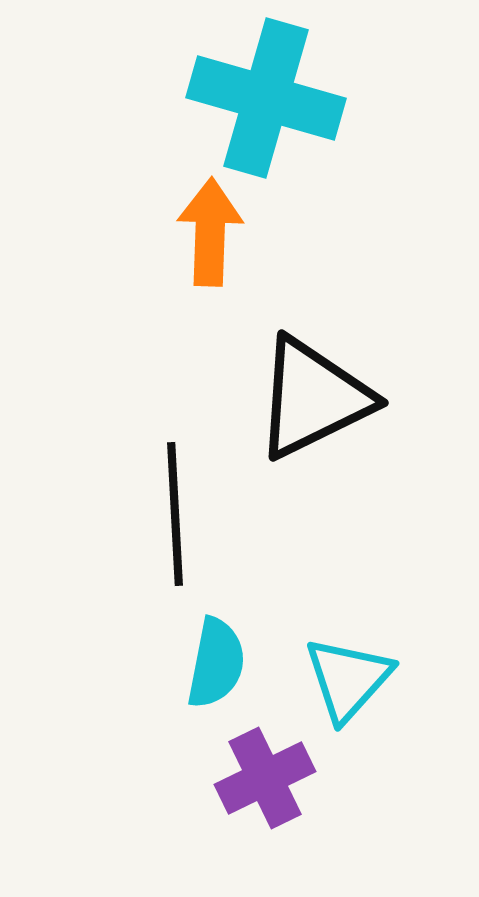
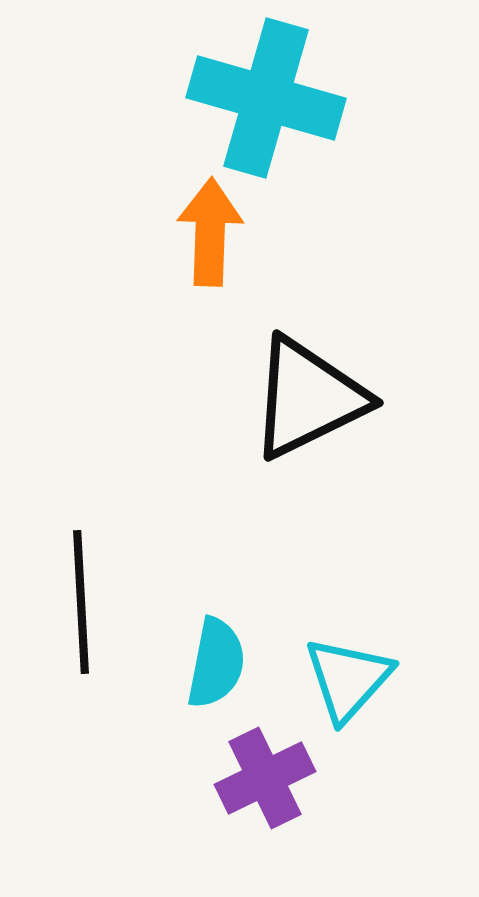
black triangle: moved 5 px left
black line: moved 94 px left, 88 px down
